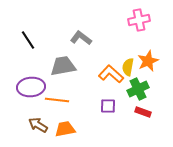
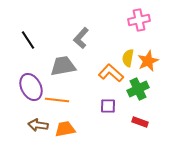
gray L-shape: rotated 85 degrees counterclockwise
yellow semicircle: moved 9 px up
orange L-shape: moved 1 px up
purple ellipse: rotated 68 degrees clockwise
red rectangle: moved 3 px left, 10 px down
brown arrow: rotated 24 degrees counterclockwise
